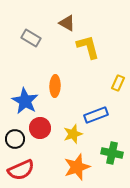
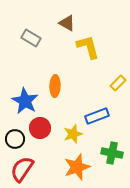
yellow rectangle: rotated 21 degrees clockwise
blue rectangle: moved 1 px right, 1 px down
red semicircle: moved 1 px right, 1 px up; rotated 148 degrees clockwise
